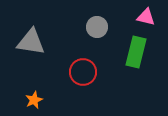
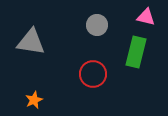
gray circle: moved 2 px up
red circle: moved 10 px right, 2 px down
